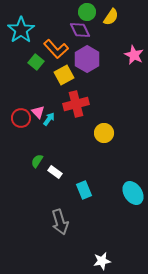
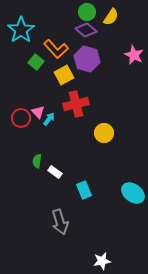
purple diamond: moved 6 px right; rotated 25 degrees counterclockwise
purple hexagon: rotated 15 degrees counterclockwise
green semicircle: rotated 24 degrees counterclockwise
cyan ellipse: rotated 20 degrees counterclockwise
